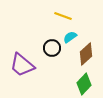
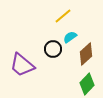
yellow line: rotated 60 degrees counterclockwise
black circle: moved 1 px right, 1 px down
green diamond: moved 3 px right
